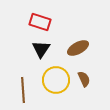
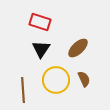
brown ellipse: rotated 15 degrees counterclockwise
